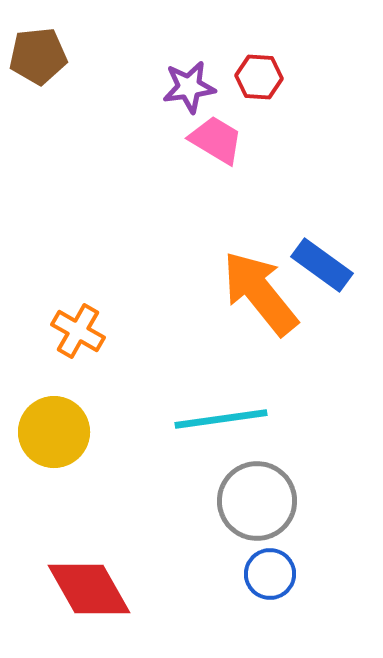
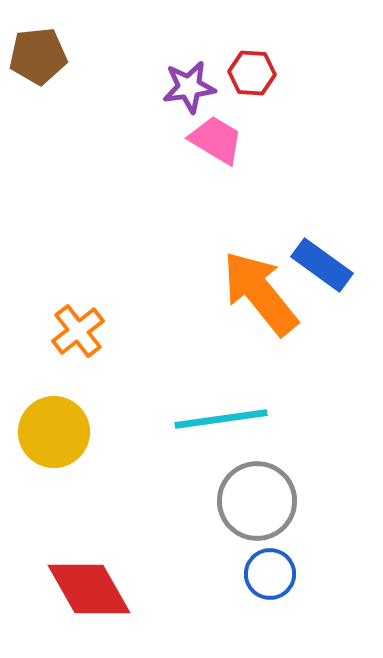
red hexagon: moved 7 px left, 4 px up
orange cross: rotated 22 degrees clockwise
